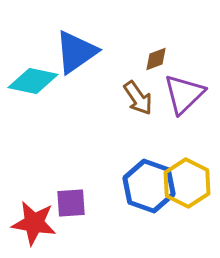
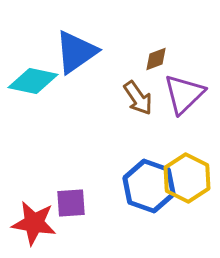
yellow hexagon: moved 5 px up
